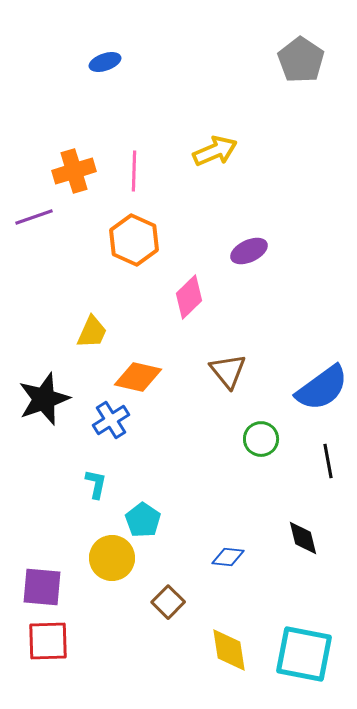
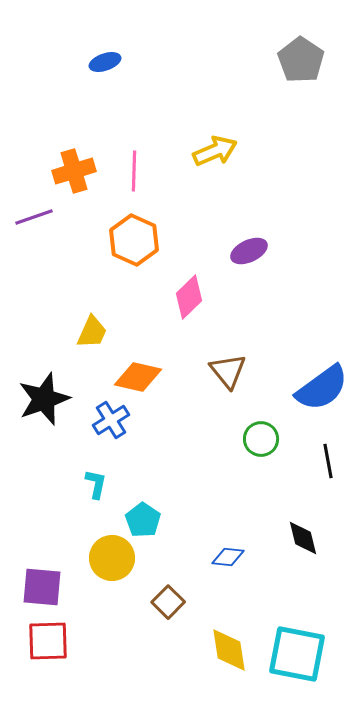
cyan square: moved 7 px left
